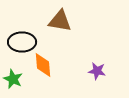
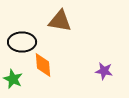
purple star: moved 7 px right
